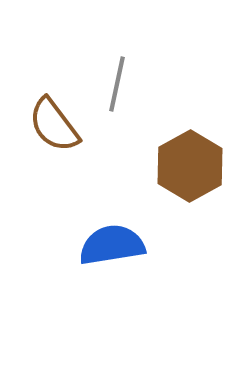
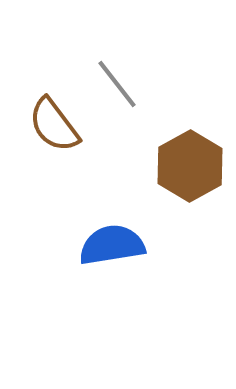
gray line: rotated 50 degrees counterclockwise
